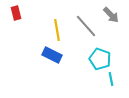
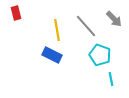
gray arrow: moved 3 px right, 4 px down
cyan pentagon: moved 4 px up
